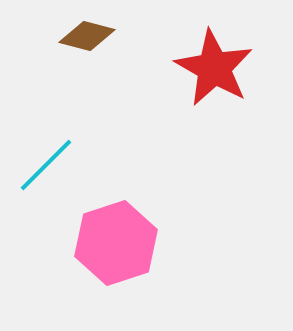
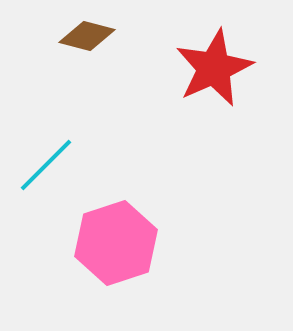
red star: rotated 18 degrees clockwise
